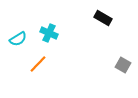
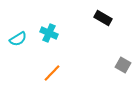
orange line: moved 14 px right, 9 px down
